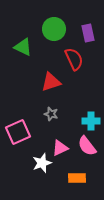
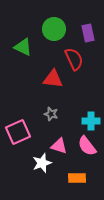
red triangle: moved 2 px right, 3 px up; rotated 25 degrees clockwise
pink triangle: moved 1 px left, 2 px up; rotated 42 degrees clockwise
